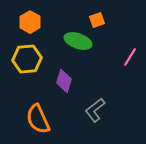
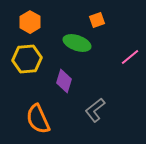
green ellipse: moved 1 px left, 2 px down
pink line: rotated 18 degrees clockwise
